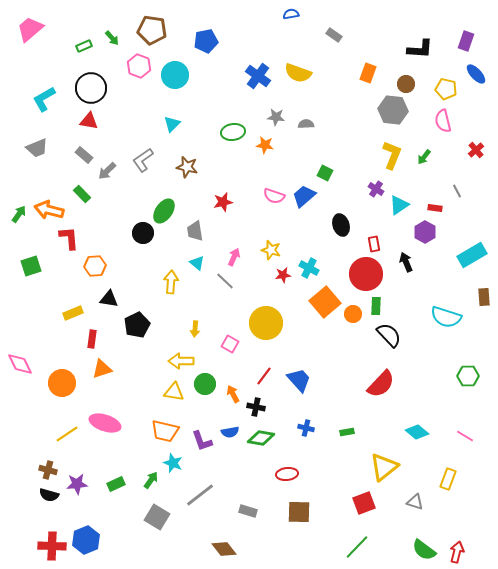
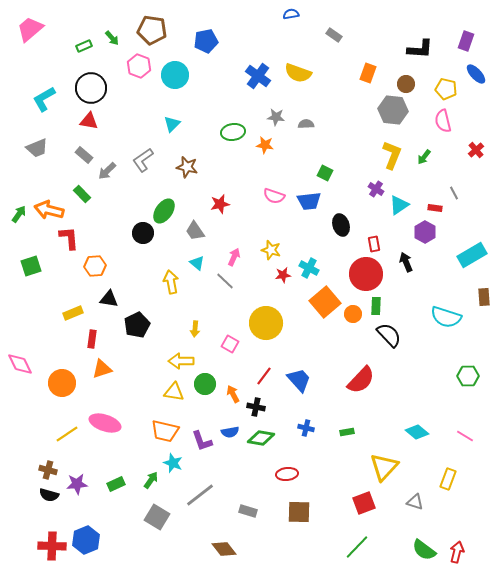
gray line at (457, 191): moved 3 px left, 2 px down
blue trapezoid at (304, 196): moved 5 px right, 5 px down; rotated 145 degrees counterclockwise
red star at (223, 202): moved 3 px left, 2 px down
gray trapezoid at (195, 231): rotated 25 degrees counterclockwise
yellow arrow at (171, 282): rotated 15 degrees counterclockwise
red semicircle at (381, 384): moved 20 px left, 4 px up
yellow triangle at (384, 467): rotated 8 degrees counterclockwise
